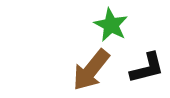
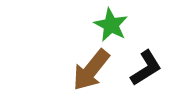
black L-shape: moved 1 px left; rotated 18 degrees counterclockwise
